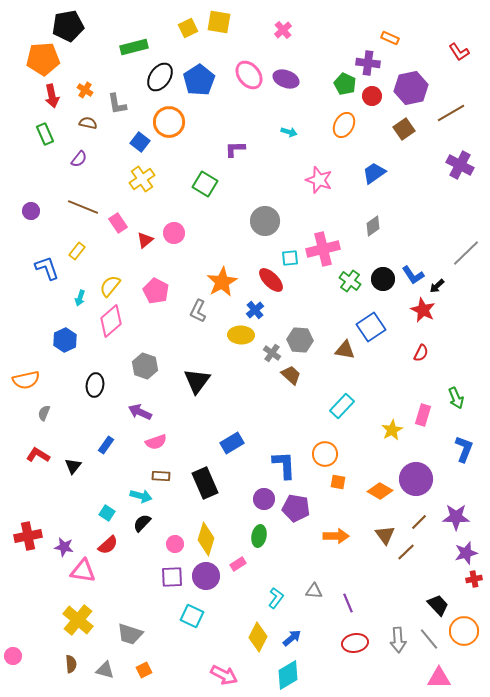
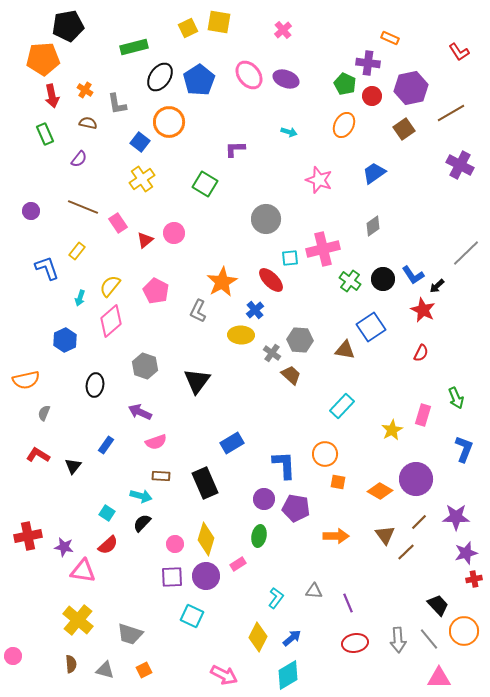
gray circle at (265, 221): moved 1 px right, 2 px up
